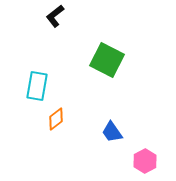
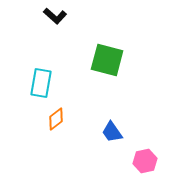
black L-shape: rotated 100 degrees counterclockwise
green square: rotated 12 degrees counterclockwise
cyan rectangle: moved 4 px right, 3 px up
pink hexagon: rotated 15 degrees clockwise
